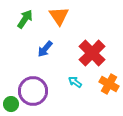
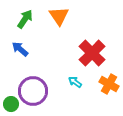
blue arrow: moved 25 px left; rotated 90 degrees clockwise
